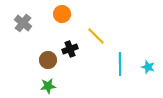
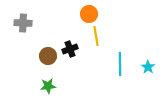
orange circle: moved 27 px right
gray cross: rotated 36 degrees counterclockwise
yellow line: rotated 36 degrees clockwise
brown circle: moved 4 px up
cyan star: rotated 16 degrees clockwise
